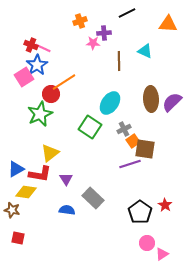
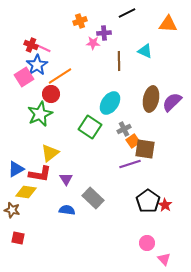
orange line: moved 4 px left, 6 px up
brown ellipse: rotated 15 degrees clockwise
black pentagon: moved 8 px right, 11 px up
pink triangle: moved 2 px right, 5 px down; rotated 40 degrees counterclockwise
